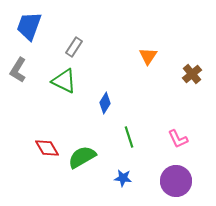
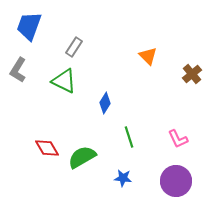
orange triangle: rotated 18 degrees counterclockwise
